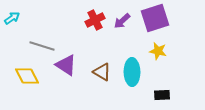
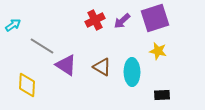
cyan arrow: moved 1 px right, 7 px down
gray line: rotated 15 degrees clockwise
brown triangle: moved 5 px up
yellow diamond: moved 9 px down; rotated 30 degrees clockwise
